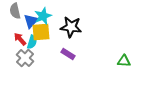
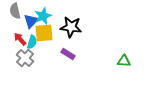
yellow square: moved 3 px right, 1 px down
